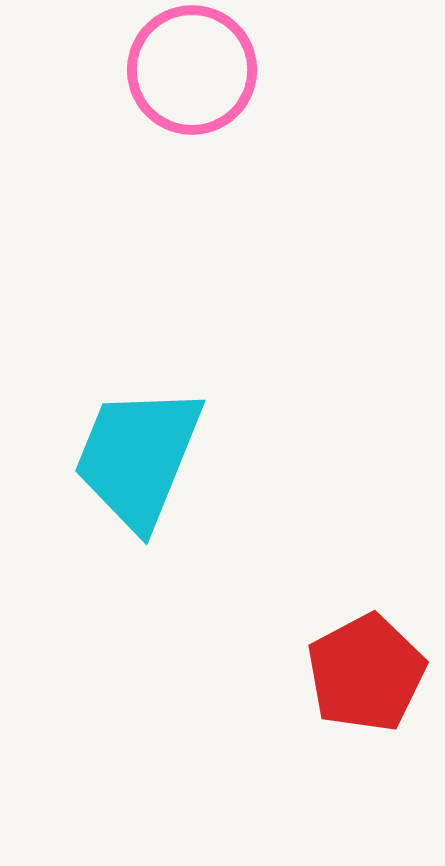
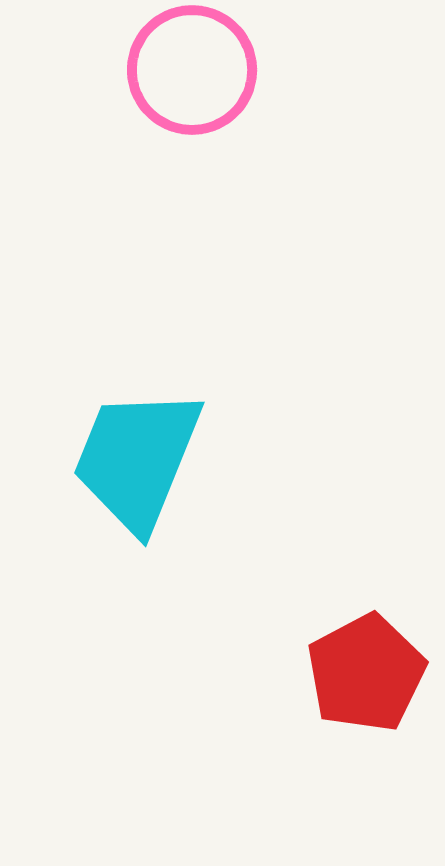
cyan trapezoid: moved 1 px left, 2 px down
